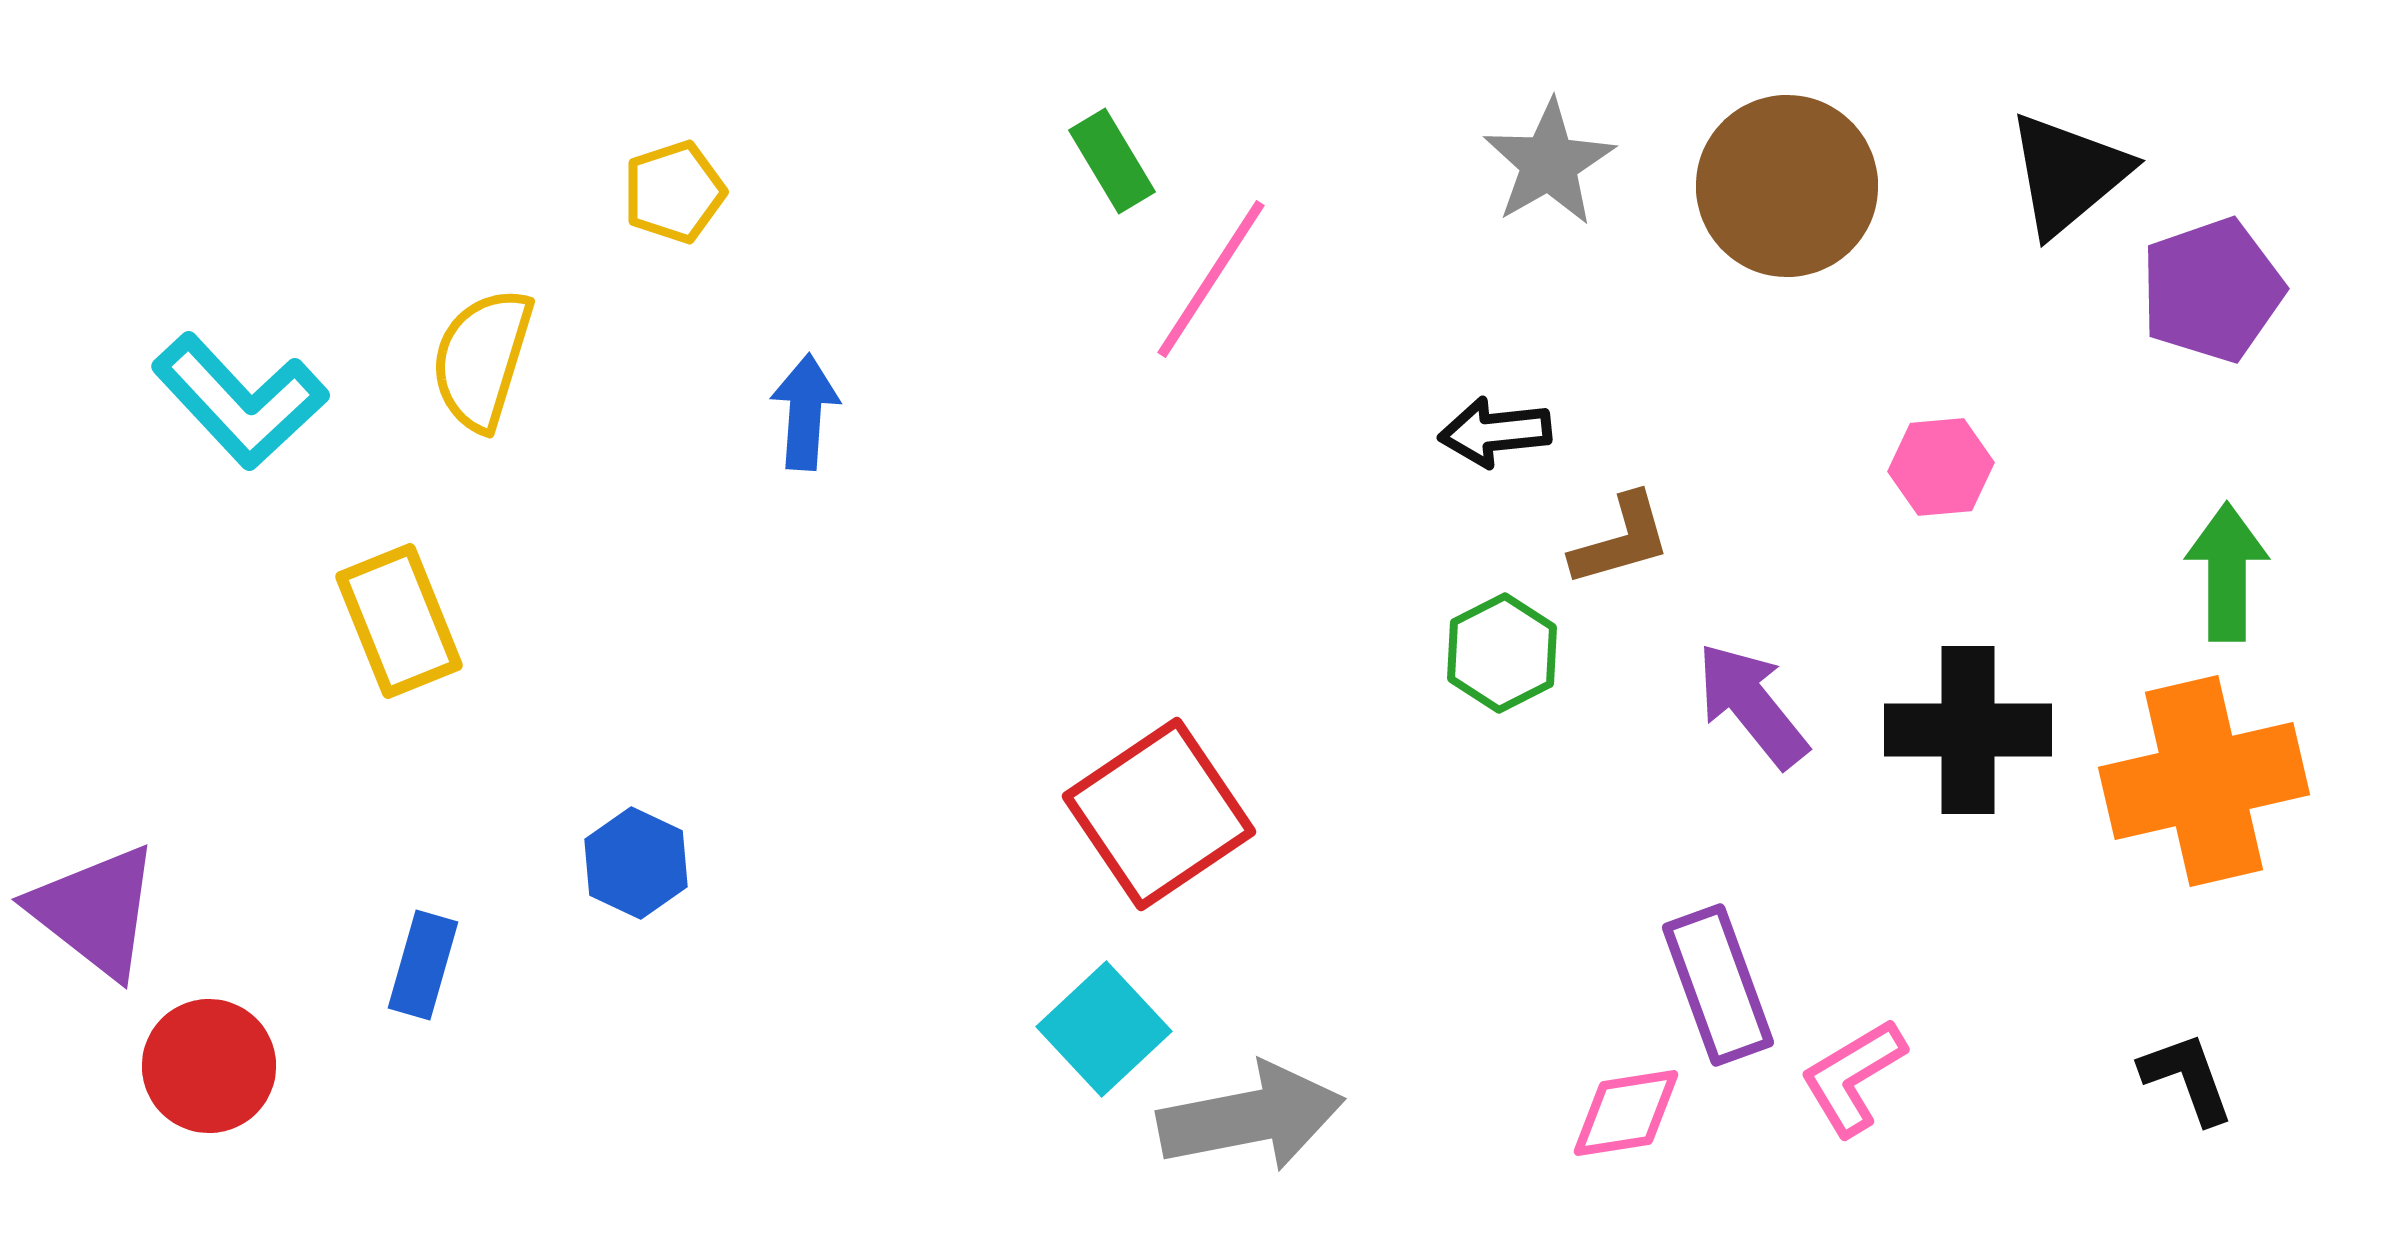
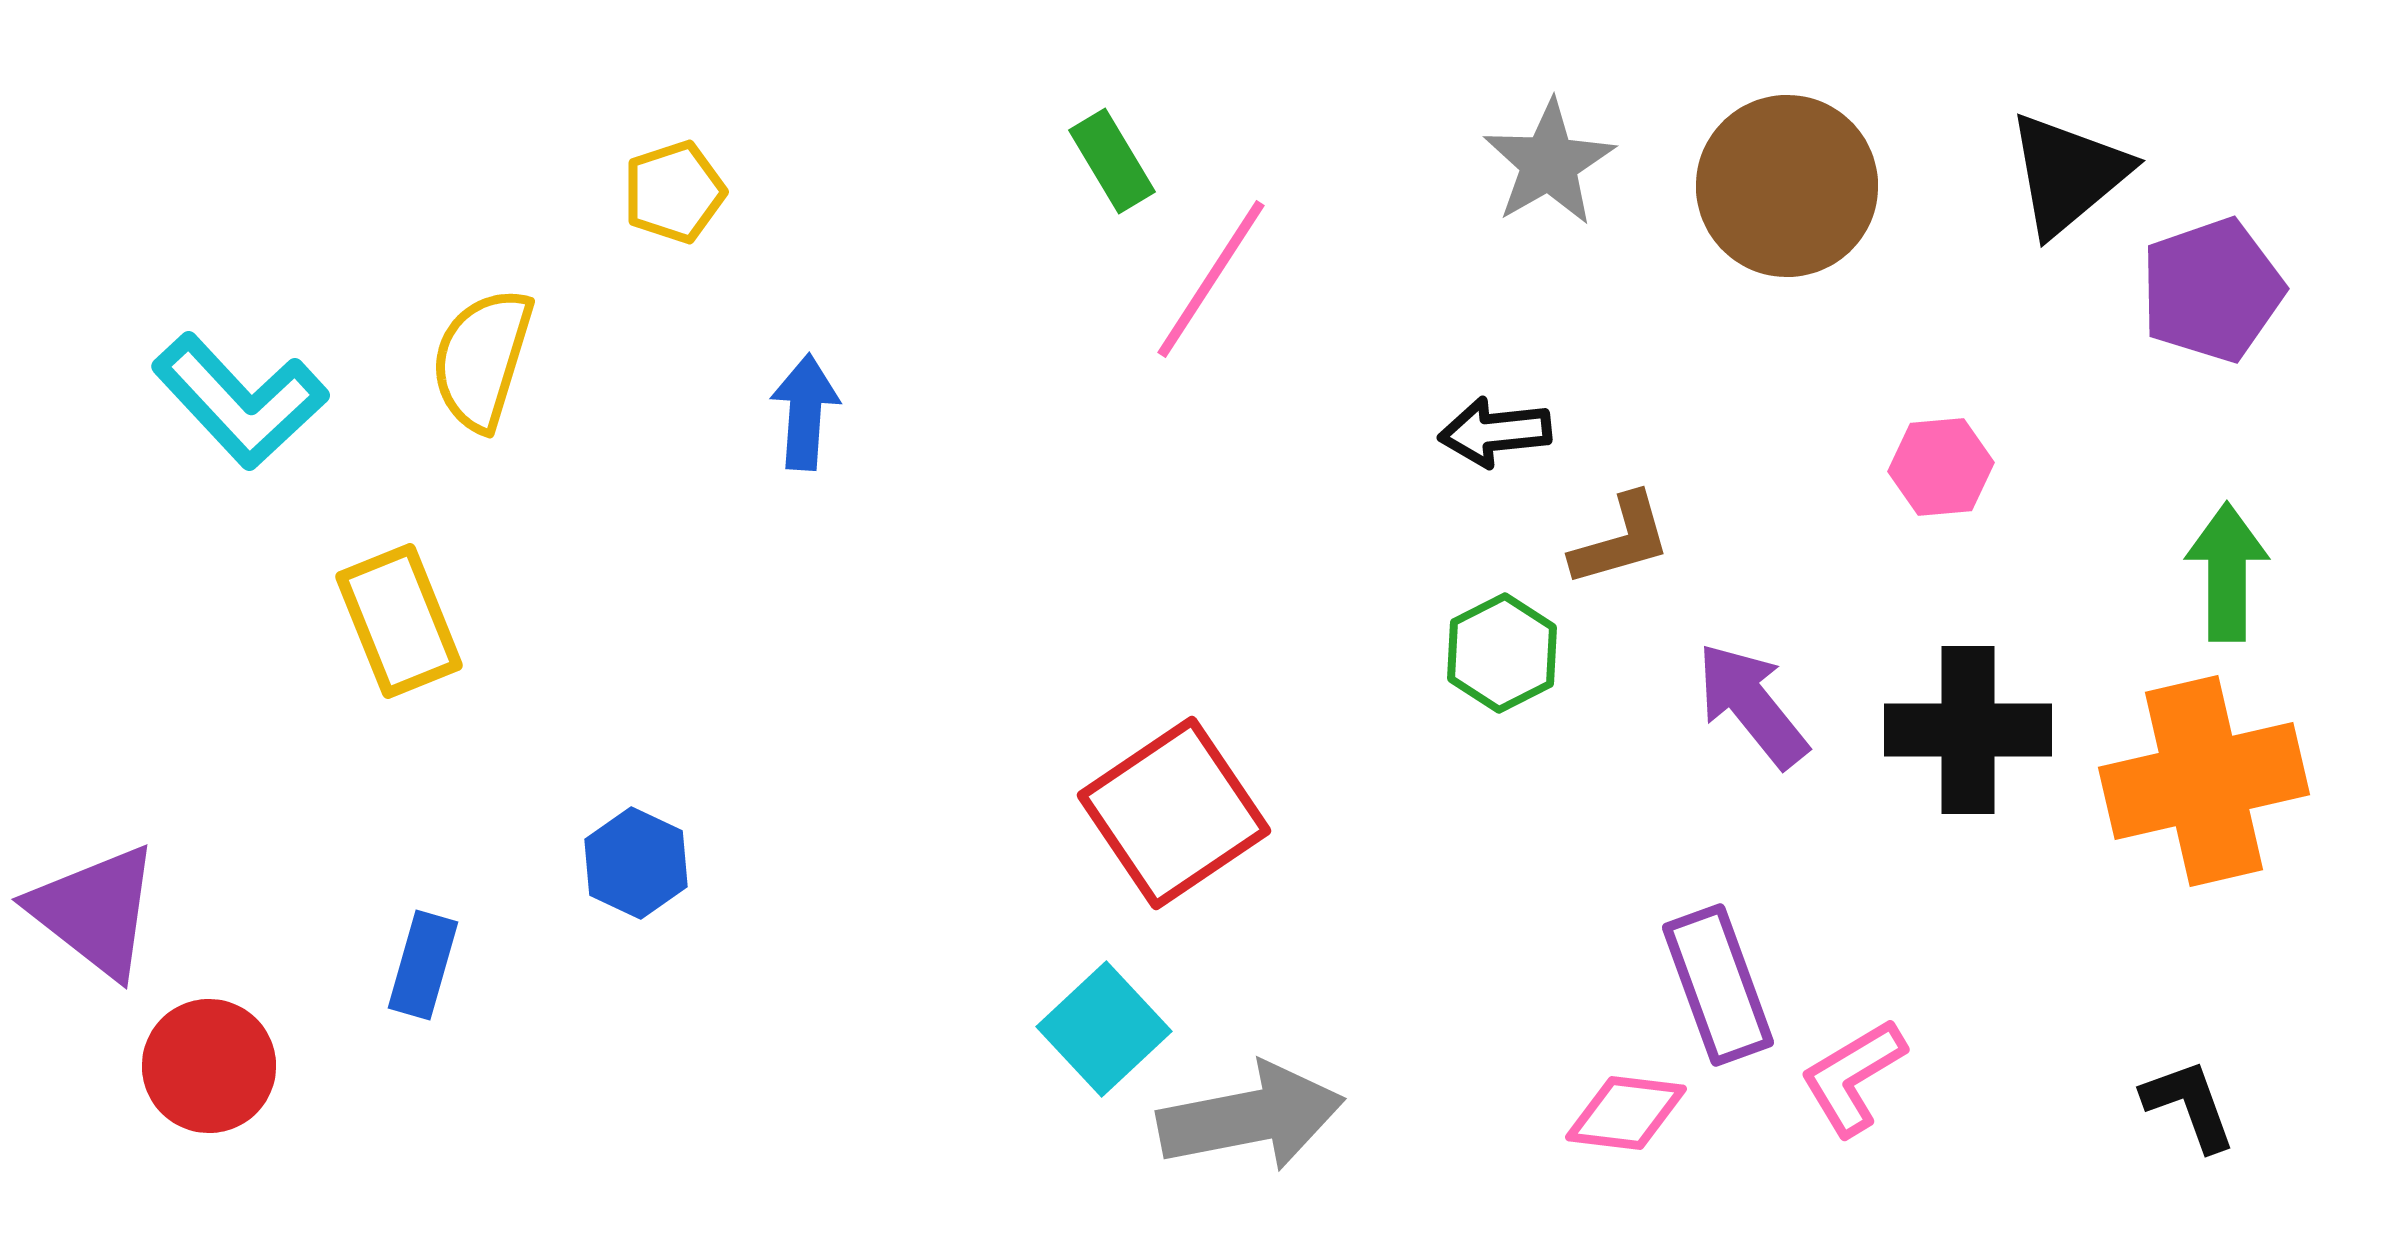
red square: moved 15 px right, 1 px up
black L-shape: moved 2 px right, 27 px down
pink diamond: rotated 16 degrees clockwise
